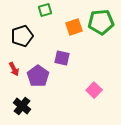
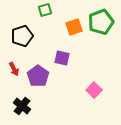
green pentagon: rotated 15 degrees counterclockwise
